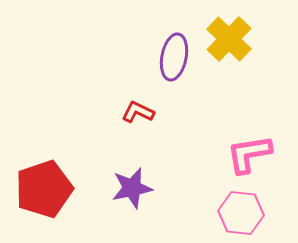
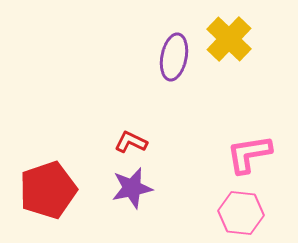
red L-shape: moved 7 px left, 30 px down
red pentagon: moved 4 px right, 1 px down
